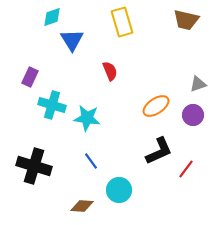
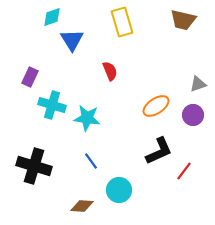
brown trapezoid: moved 3 px left
red line: moved 2 px left, 2 px down
